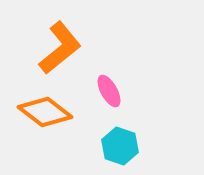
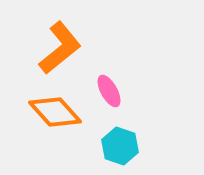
orange diamond: moved 10 px right; rotated 10 degrees clockwise
